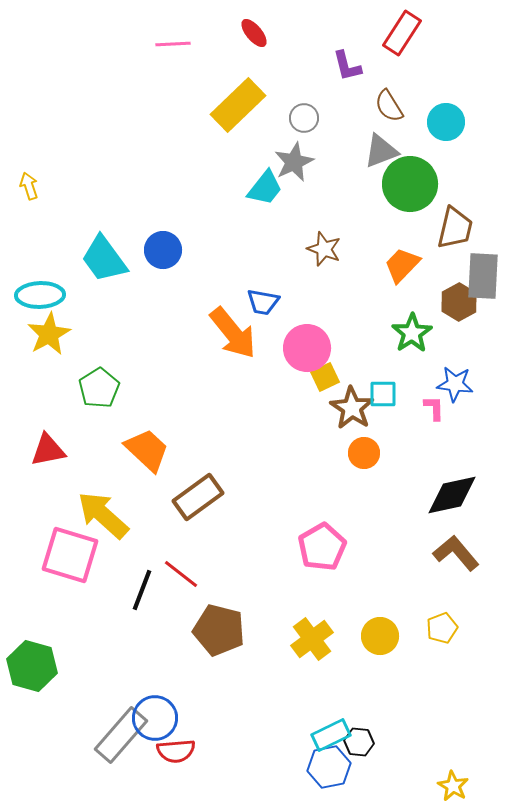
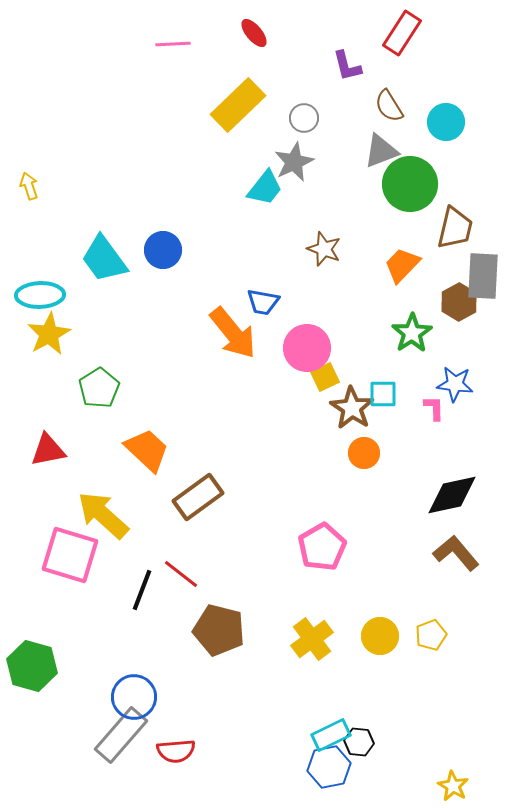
yellow pentagon at (442, 628): moved 11 px left, 7 px down
blue circle at (155, 718): moved 21 px left, 21 px up
